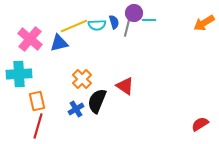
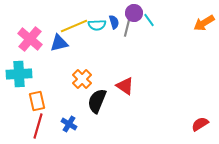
cyan line: rotated 56 degrees clockwise
blue cross: moved 7 px left, 15 px down; rotated 28 degrees counterclockwise
